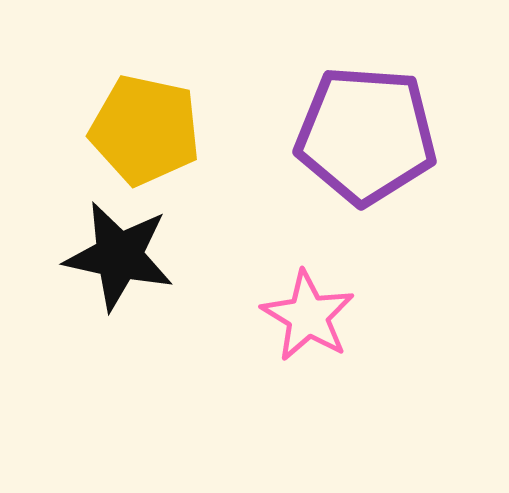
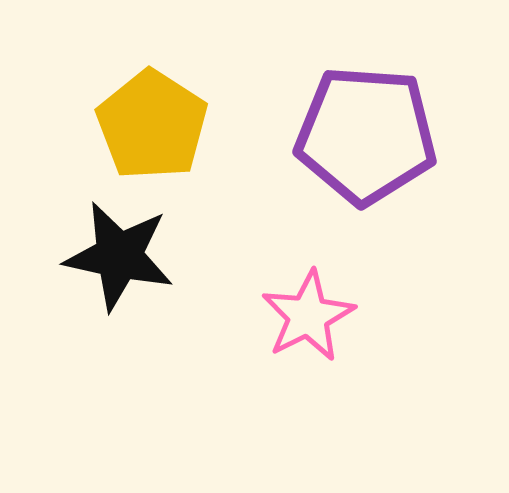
yellow pentagon: moved 7 px right, 5 px up; rotated 21 degrees clockwise
pink star: rotated 14 degrees clockwise
